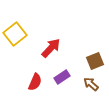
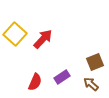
yellow square: rotated 10 degrees counterclockwise
red arrow: moved 8 px left, 9 px up
brown square: moved 1 px down
